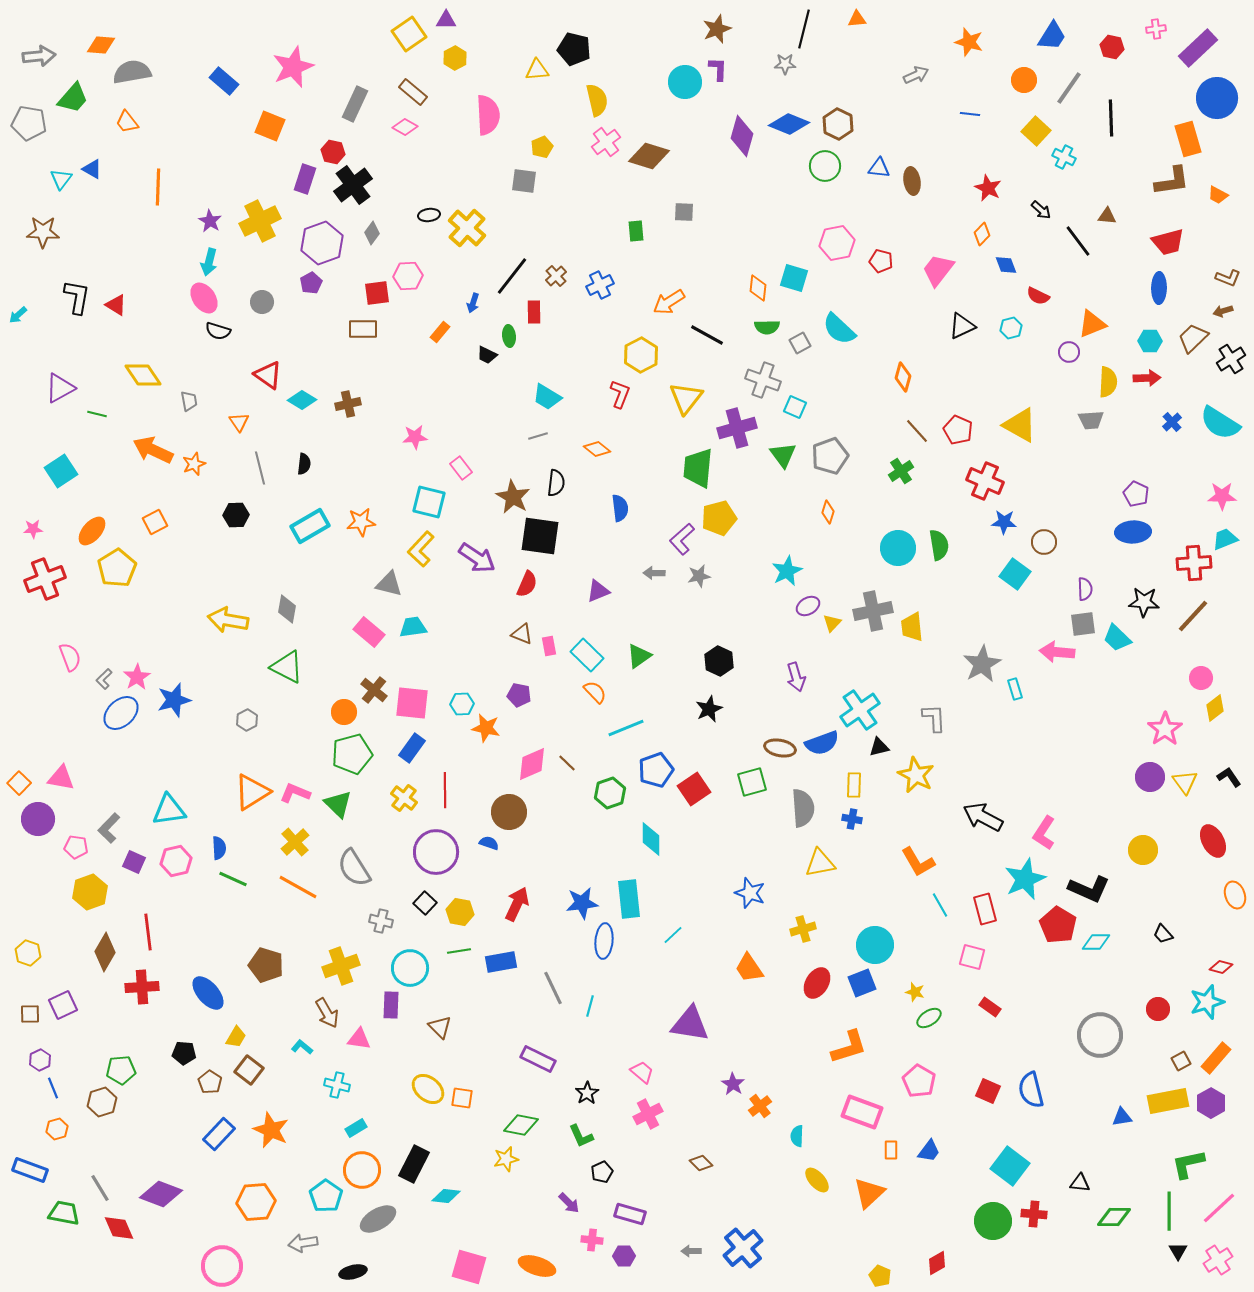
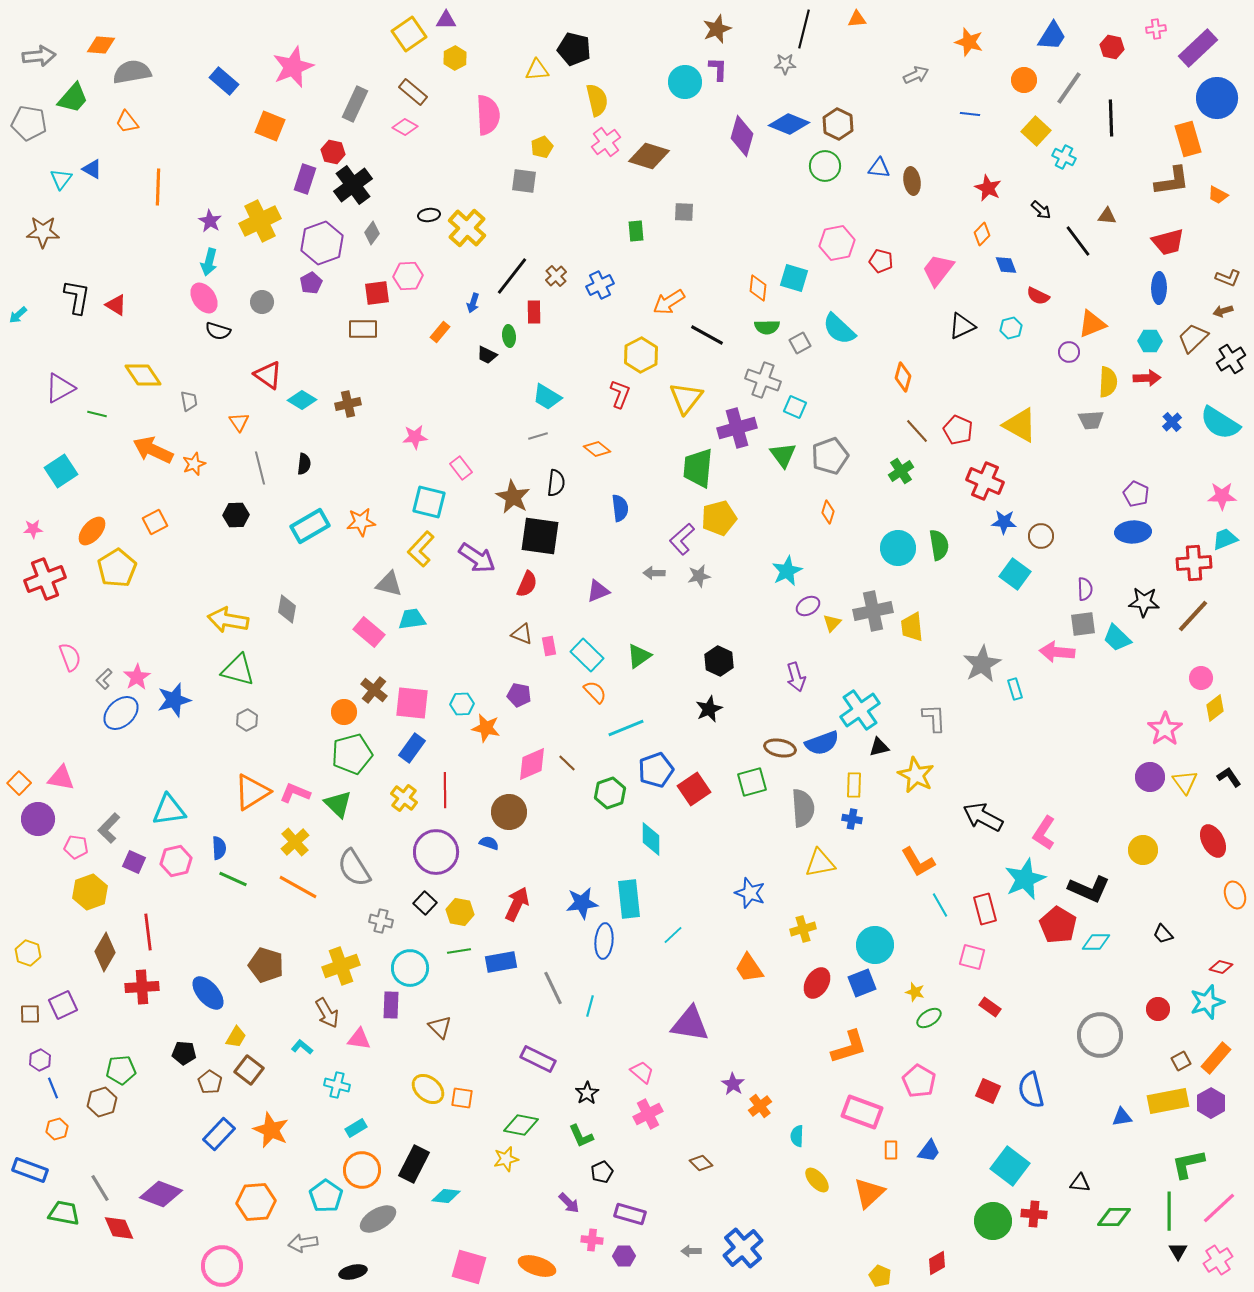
brown circle at (1044, 542): moved 3 px left, 6 px up
cyan trapezoid at (413, 627): moved 1 px left, 8 px up
green triangle at (287, 667): moved 49 px left, 3 px down; rotated 12 degrees counterclockwise
